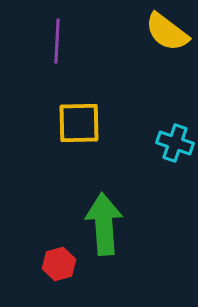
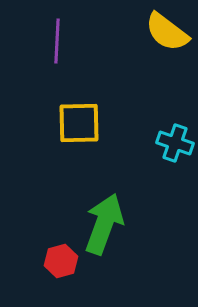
green arrow: rotated 24 degrees clockwise
red hexagon: moved 2 px right, 3 px up
